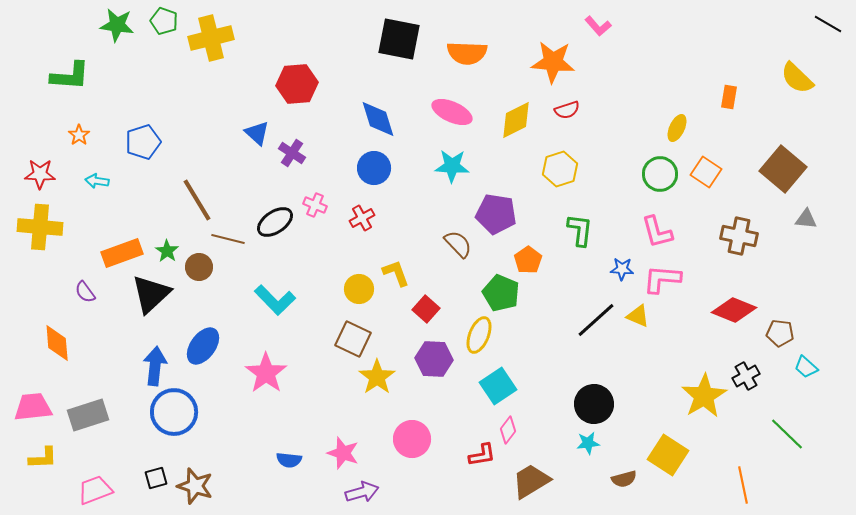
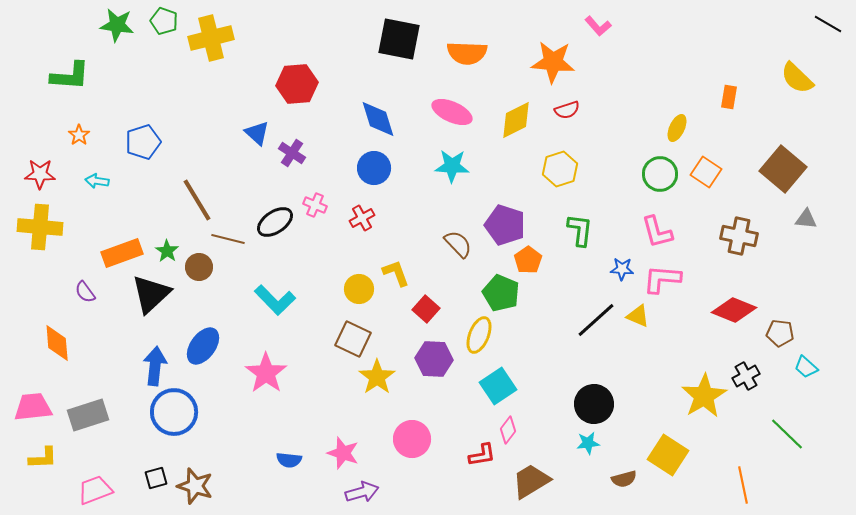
purple pentagon at (496, 214): moved 9 px right, 11 px down; rotated 9 degrees clockwise
